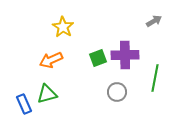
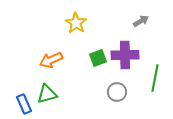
gray arrow: moved 13 px left
yellow star: moved 13 px right, 4 px up
